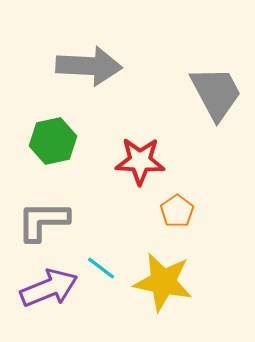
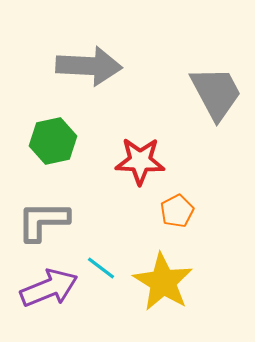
orange pentagon: rotated 8 degrees clockwise
yellow star: rotated 20 degrees clockwise
